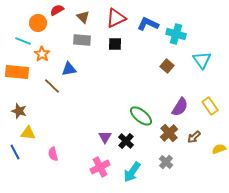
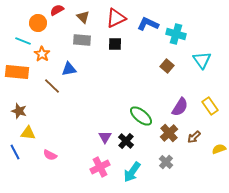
pink semicircle: moved 3 px left, 1 px down; rotated 48 degrees counterclockwise
